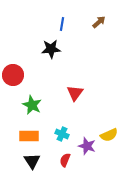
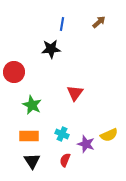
red circle: moved 1 px right, 3 px up
purple star: moved 1 px left, 2 px up
